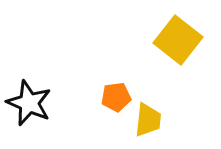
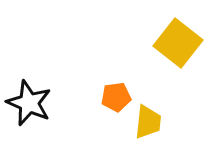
yellow square: moved 3 px down
yellow trapezoid: moved 2 px down
